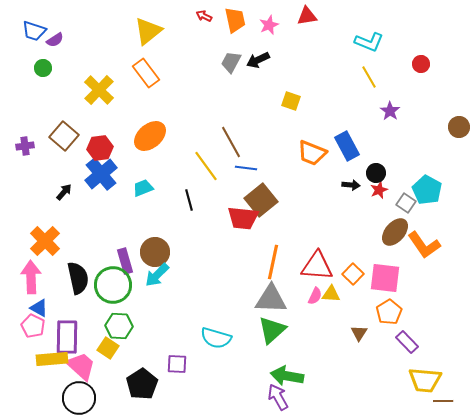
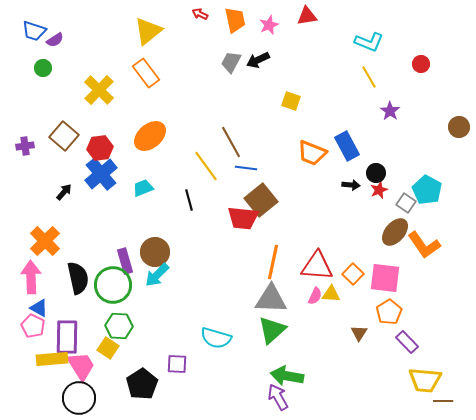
red arrow at (204, 16): moved 4 px left, 2 px up
pink trapezoid at (81, 366): rotated 16 degrees clockwise
